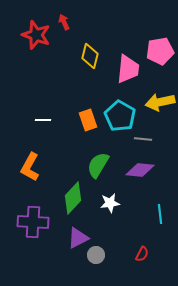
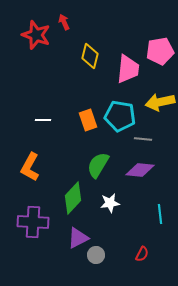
cyan pentagon: rotated 20 degrees counterclockwise
